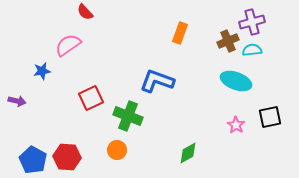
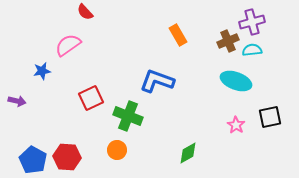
orange rectangle: moved 2 px left, 2 px down; rotated 50 degrees counterclockwise
